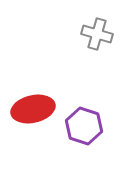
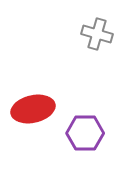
purple hexagon: moved 1 px right, 7 px down; rotated 18 degrees counterclockwise
